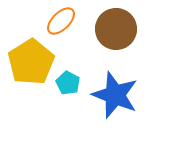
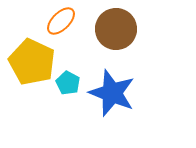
yellow pentagon: moved 1 px right; rotated 15 degrees counterclockwise
blue star: moved 3 px left, 2 px up
